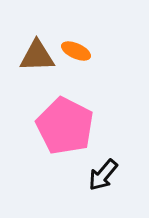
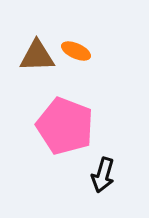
pink pentagon: rotated 6 degrees counterclockwise
black arrow: rotated 24 degrees counterclockwise
